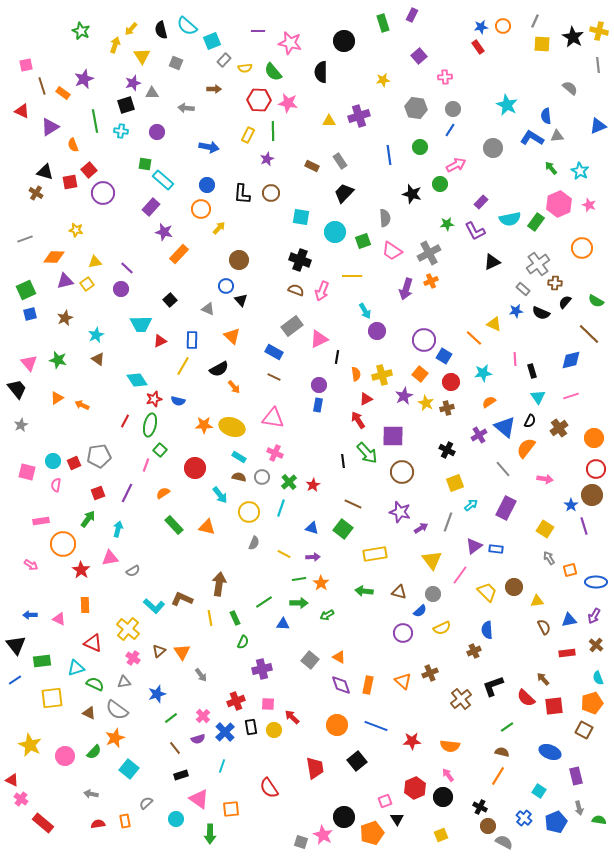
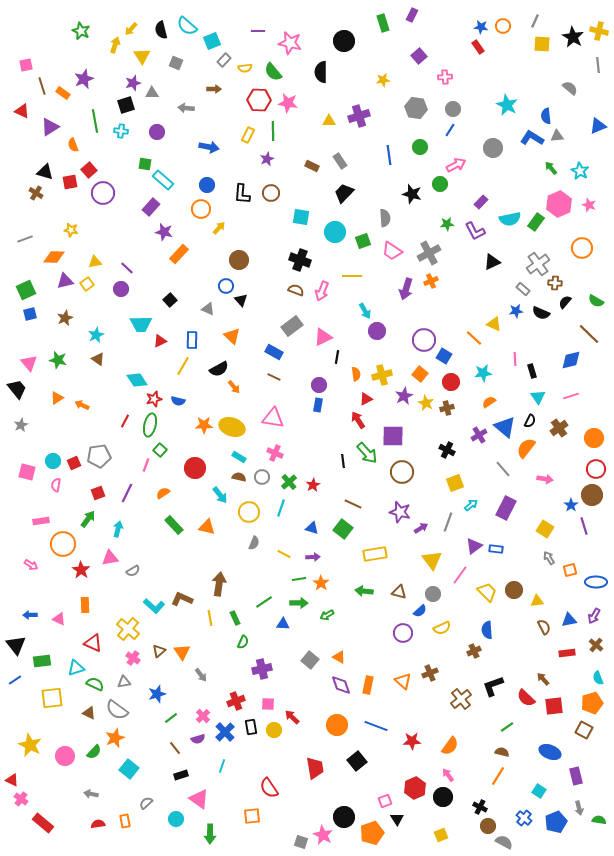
blue star at (481, 27): rotated 16 degrees clockwise
yellow star at (76, 230): moved 5 px left
pink triangle at (319, 339): moved 4 px right, 2 px up
brown circle at (514, 587): moved 3 px down
orange semicircle at (450, 746): rotated 60 degrees counterclockwise
orange square at (231, 809): moved 21 px right, 7 px down
